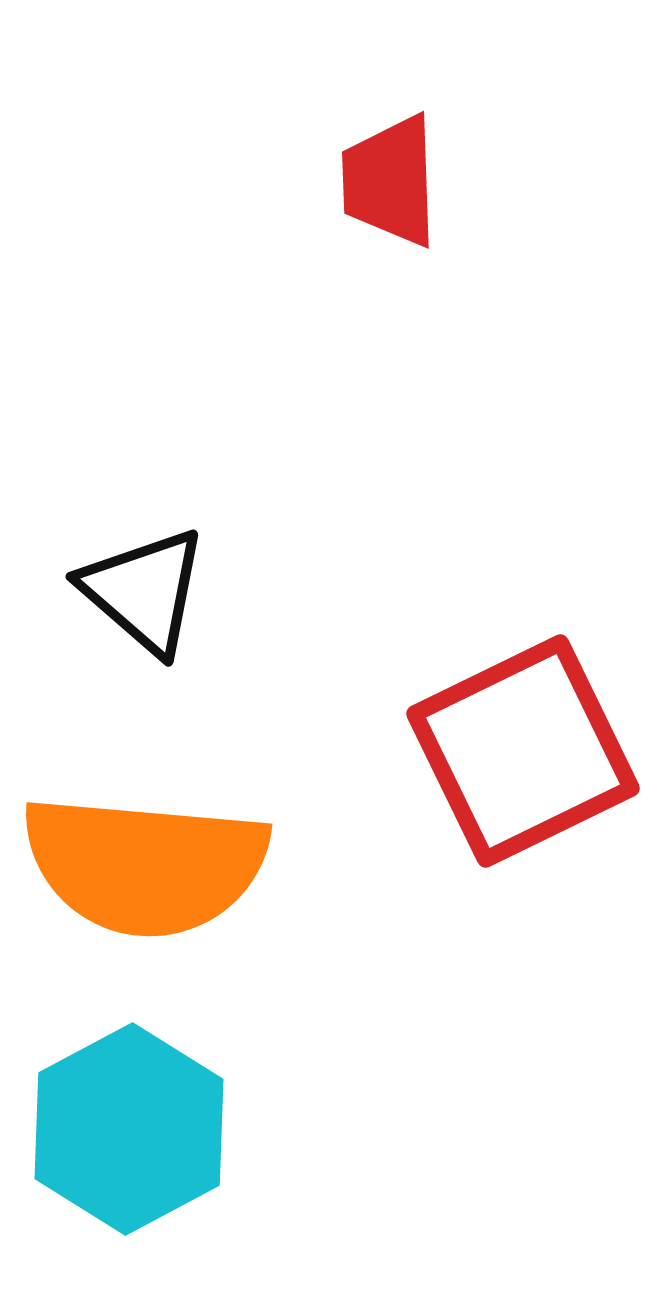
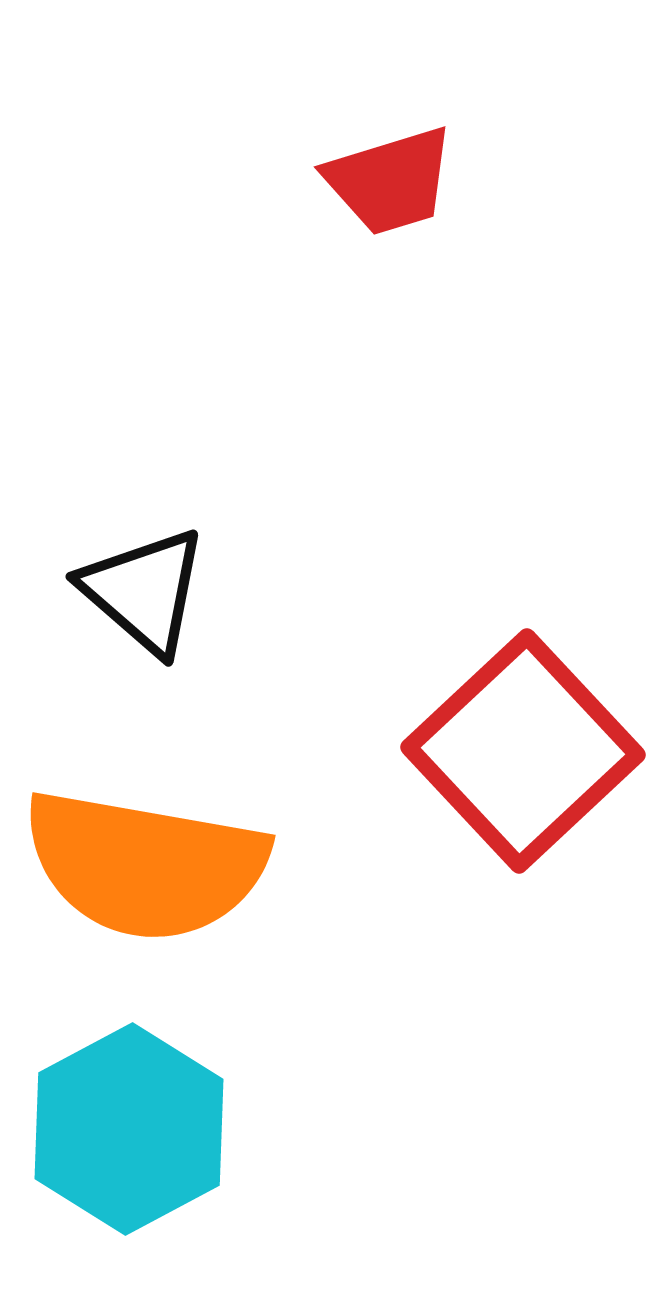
red trapezoid: rotated 105 degrees counterclockwise
red square: rotated 17 degrees counterclockwise
orange semicircle: rotated 5 degrees clockwise
